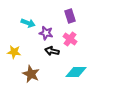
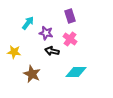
cyan arrow: rotated 72 degrees counterclockwise
brown star: moved 1 px right
